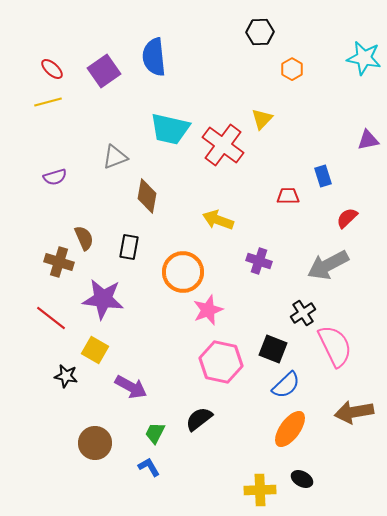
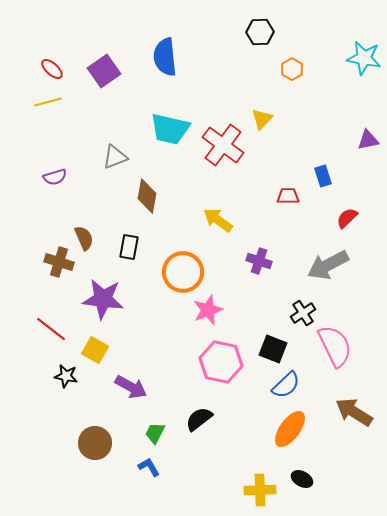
blue semicircle at (154, 57): moved 11 px right
yellow arrow at (218, 220): rotated 16 degrees clockwise
red line at (51, 318): moved 11 px down
brown arrow at (354, 412): rotated 42 degrees clockwise
